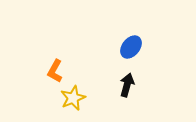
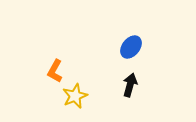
black arrow: moved 3 px right
yellow star: moved 2 px right, 2 px up
